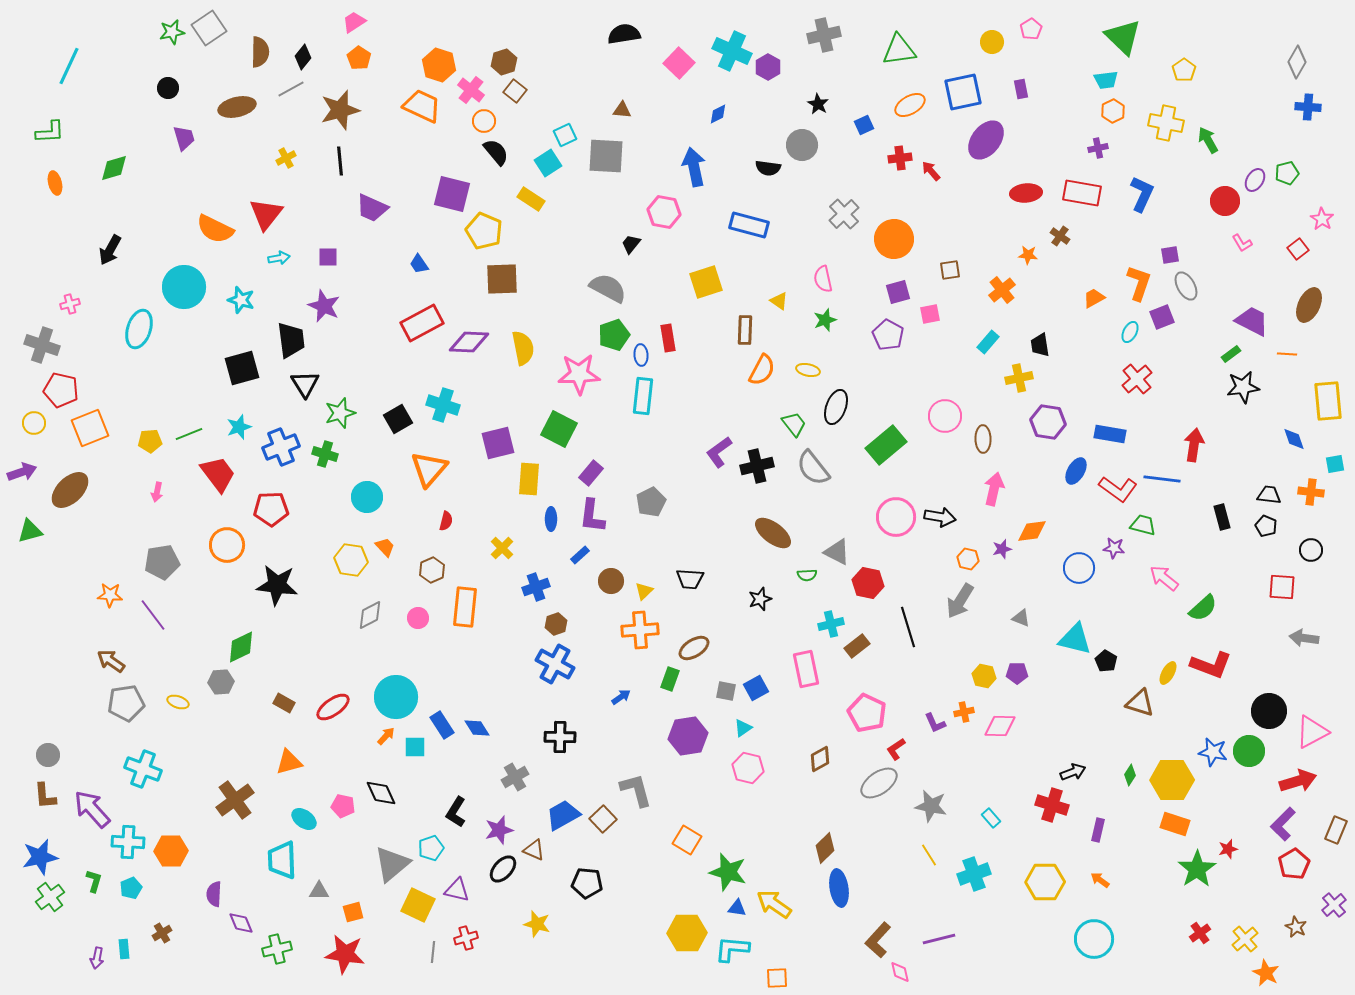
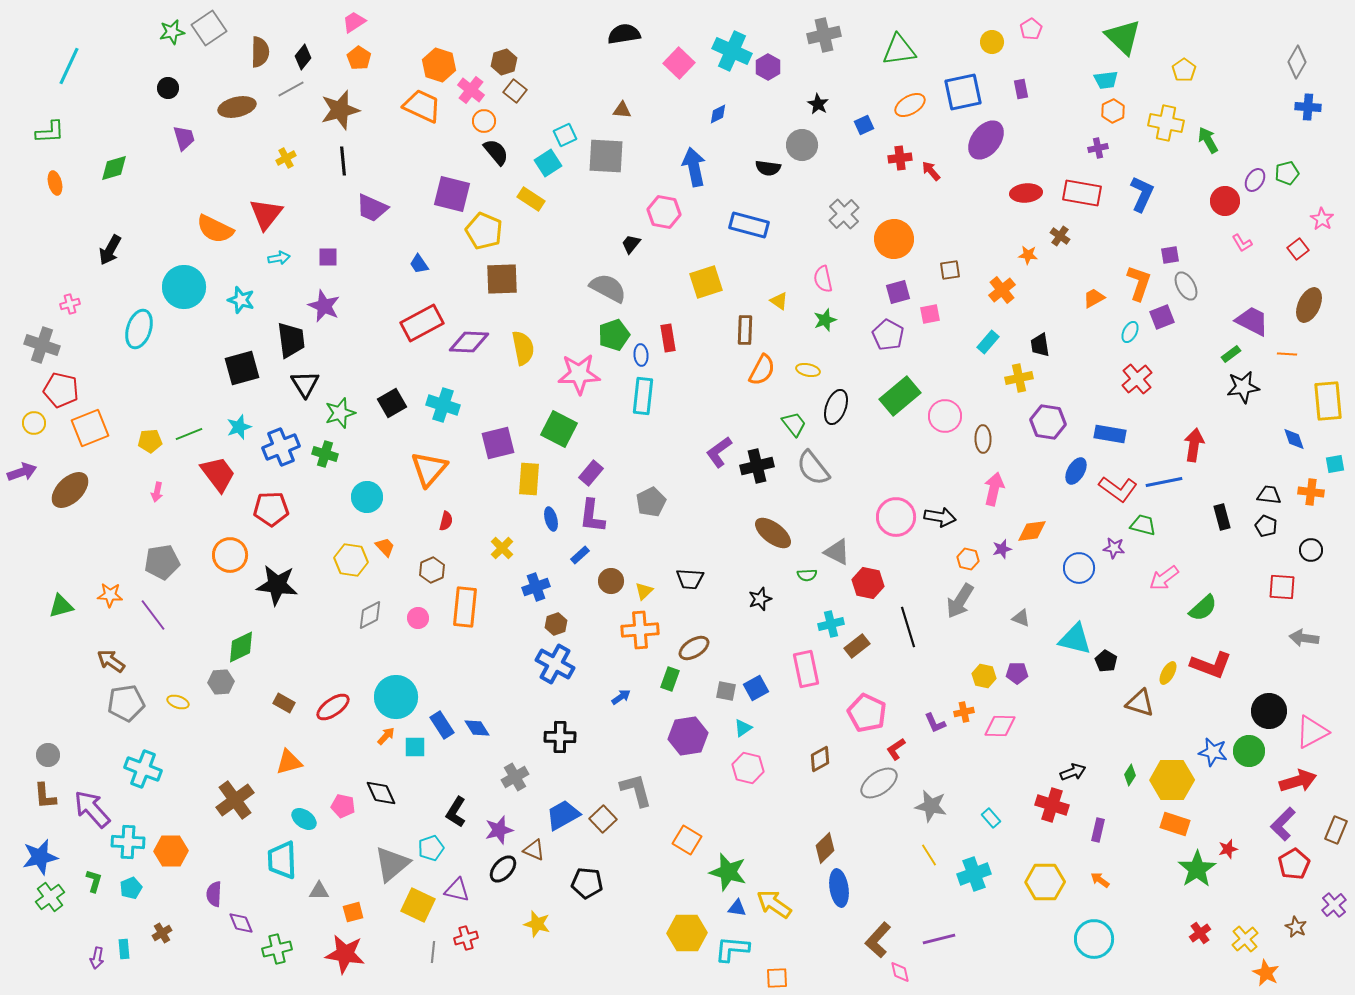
black line at (340, 161): moved 3 px right
black square at (398, 419): moved 6 px left, 16 px up
green rectangle at (886, 445): moved 14 px right, 49 px up
blue line at (1162, 479): moved 2 px right, 3 px down; rotated 18 degrees counterclockwise
blue ellipse at (551, 519): rotated 15 degrees counterclockwise
green triangle at (30, 531): moved 31 px right, 75 px down
orange circle at (227, 545): moved 3 px right, 10 px down
pink arrow at (1164, 578): rotated 76 degrees counterclockwise
